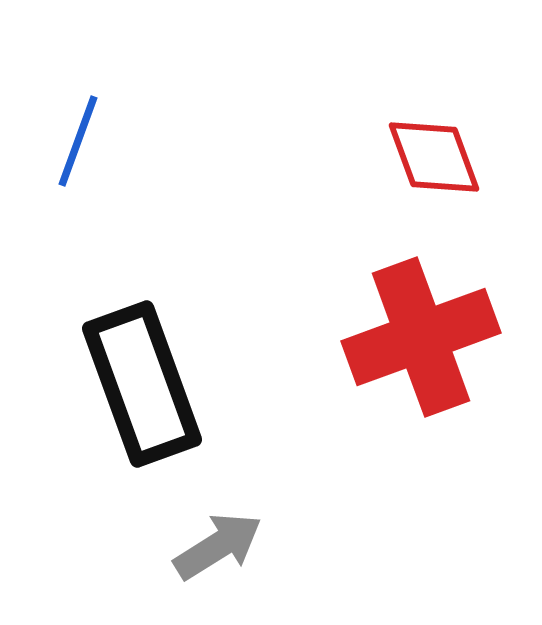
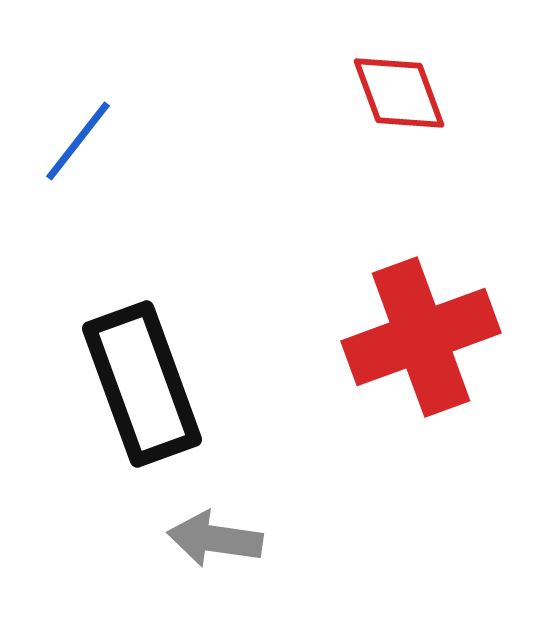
blue line: rotated 18 degrees clockwise
red diamond: moved 35 px left, 64 px up
gray arrow: moved 3 px left, 7 px up; rotated 140 degrees counterclockwise
